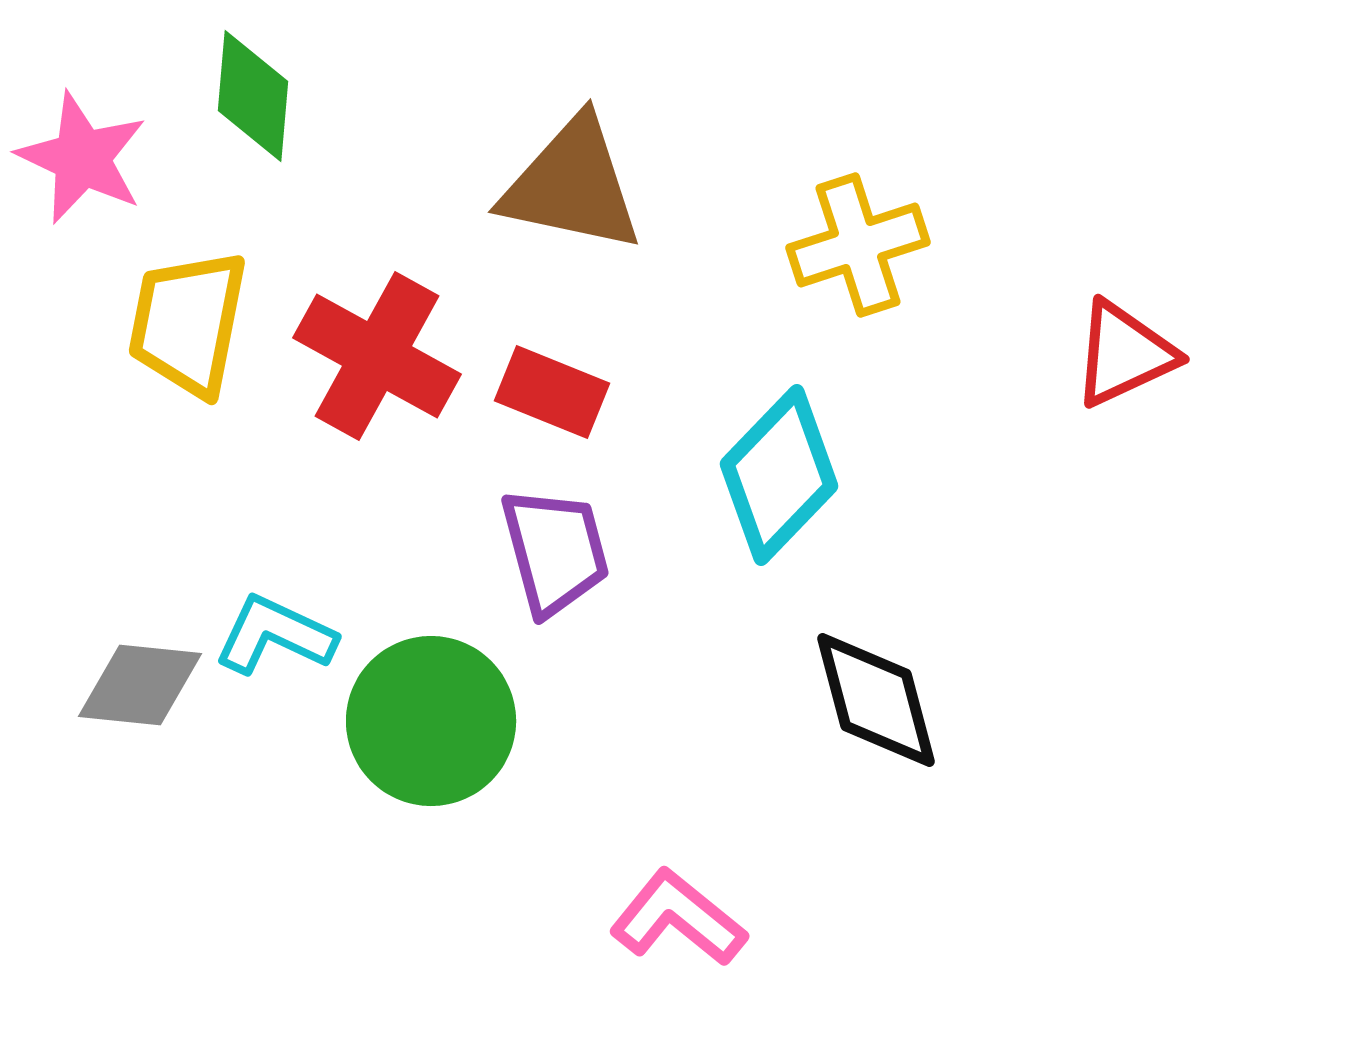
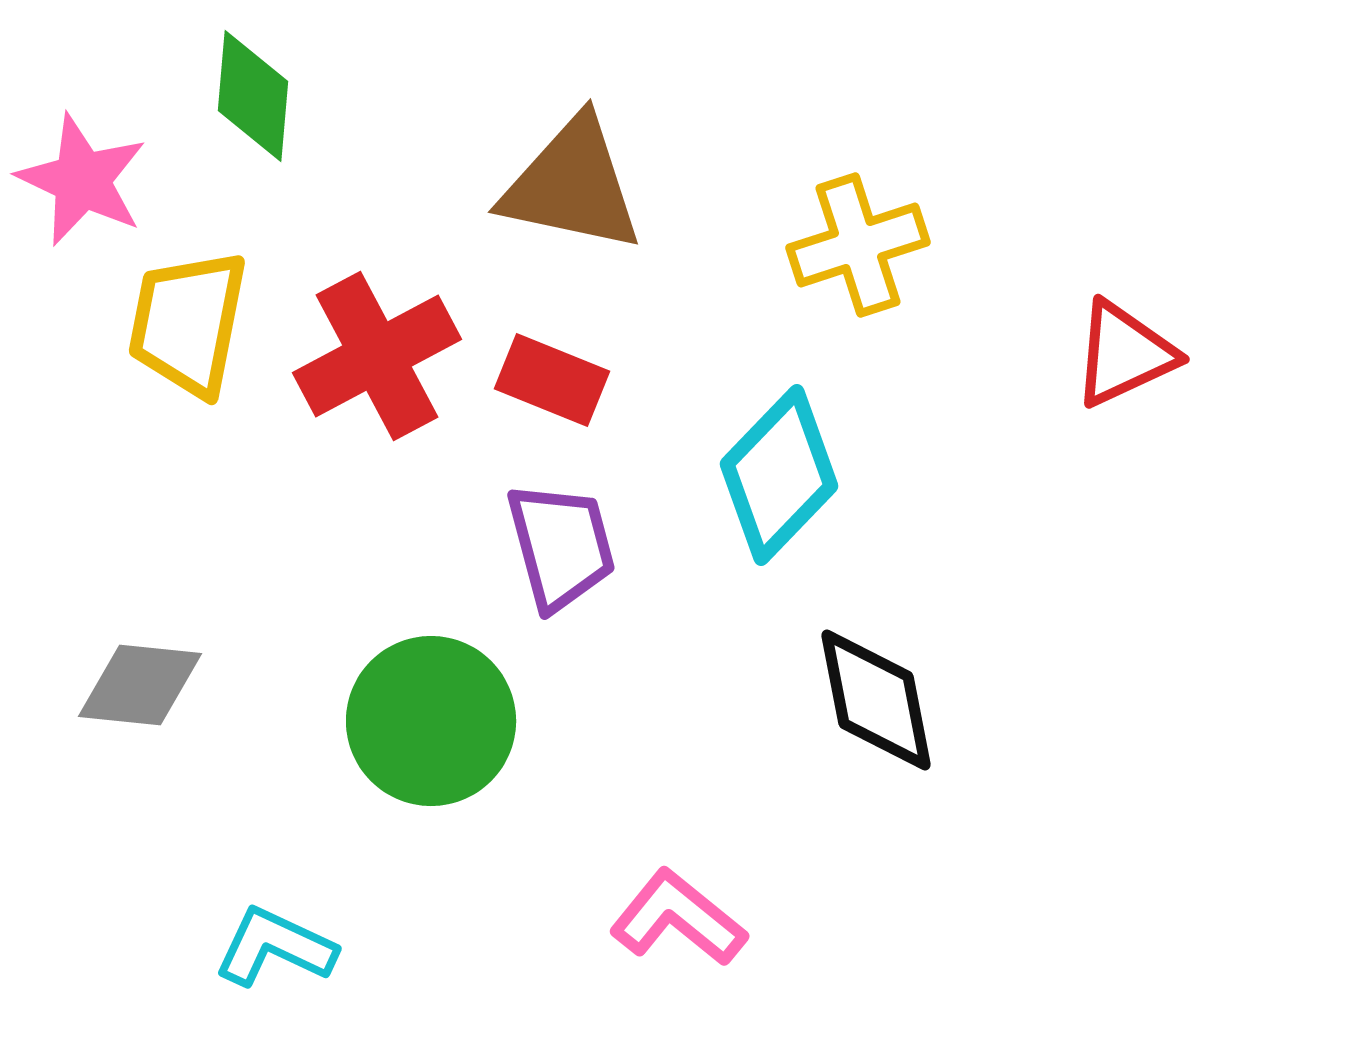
pink star: moved 22 px down
red cross: rotated 33 degrees clockwise
red rectangle: moved 12 px up
purple trapezoid: moved 6 px right, 5 px up
cyan L-shape: moved 312 px down
black diamond: rotated 4 degrees clockwise
